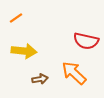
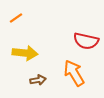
yellow arrow: moved 1 px right, 2 px down
orange arrow: rotated 16 degrees clockwise
brown arrow: moved 2 px left, 1 px down
